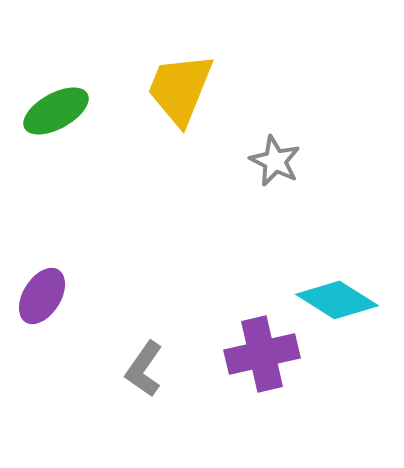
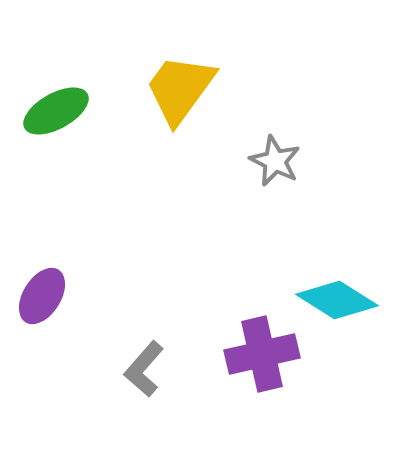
yellow trapezoid: rotated 14 degrees clockwise
gray L-shape: rotated 6 degrees clockwise
